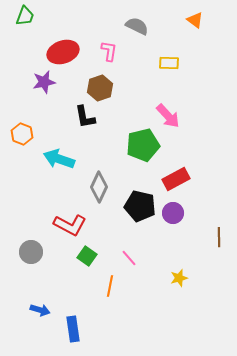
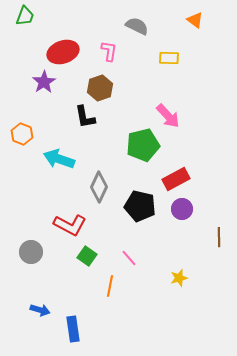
yellow rectangle: moved 5 px up
purple star: rotated 20 degrees counterclockwise
purple circle: moved 9 px right, 4 px up
